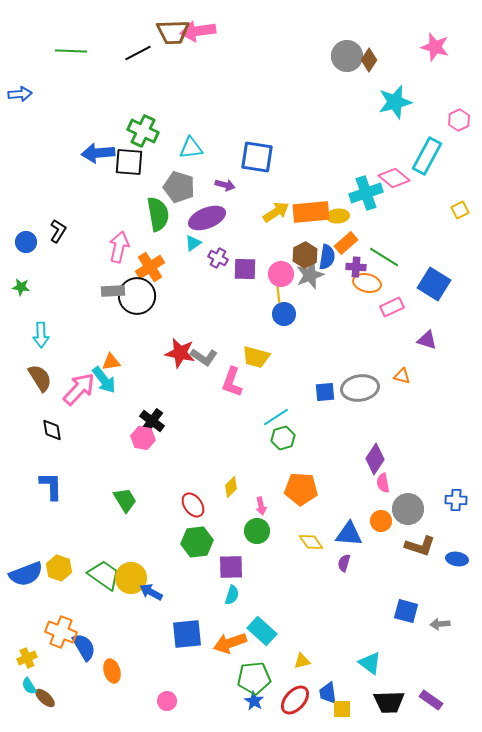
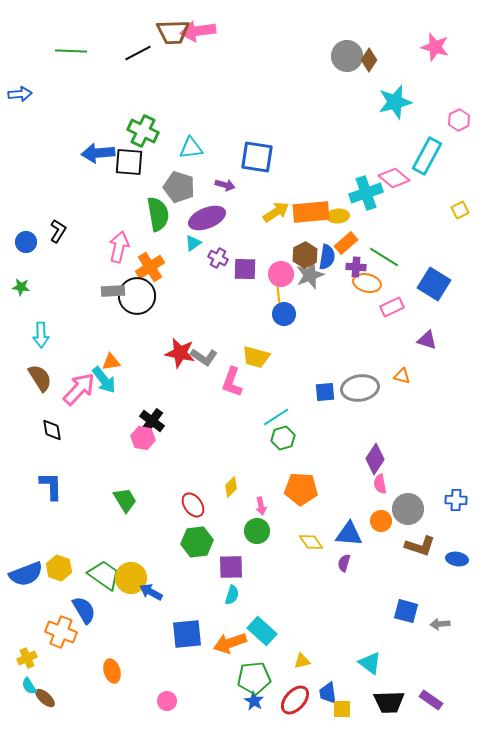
pink semicircle at (383, 483): moved 3 px left, 1 px down
blue semicircle at (84, 647): moved 37 px up
